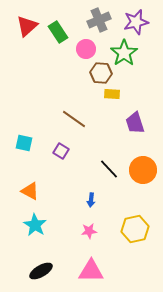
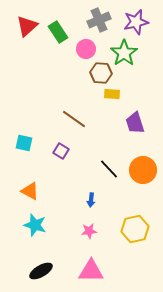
cyan star: rotated 15 degrees counterclockwise
